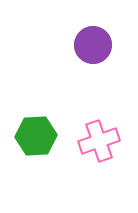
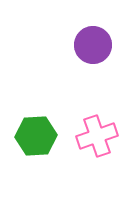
pink cross: moved 2 px left, 5 px up
